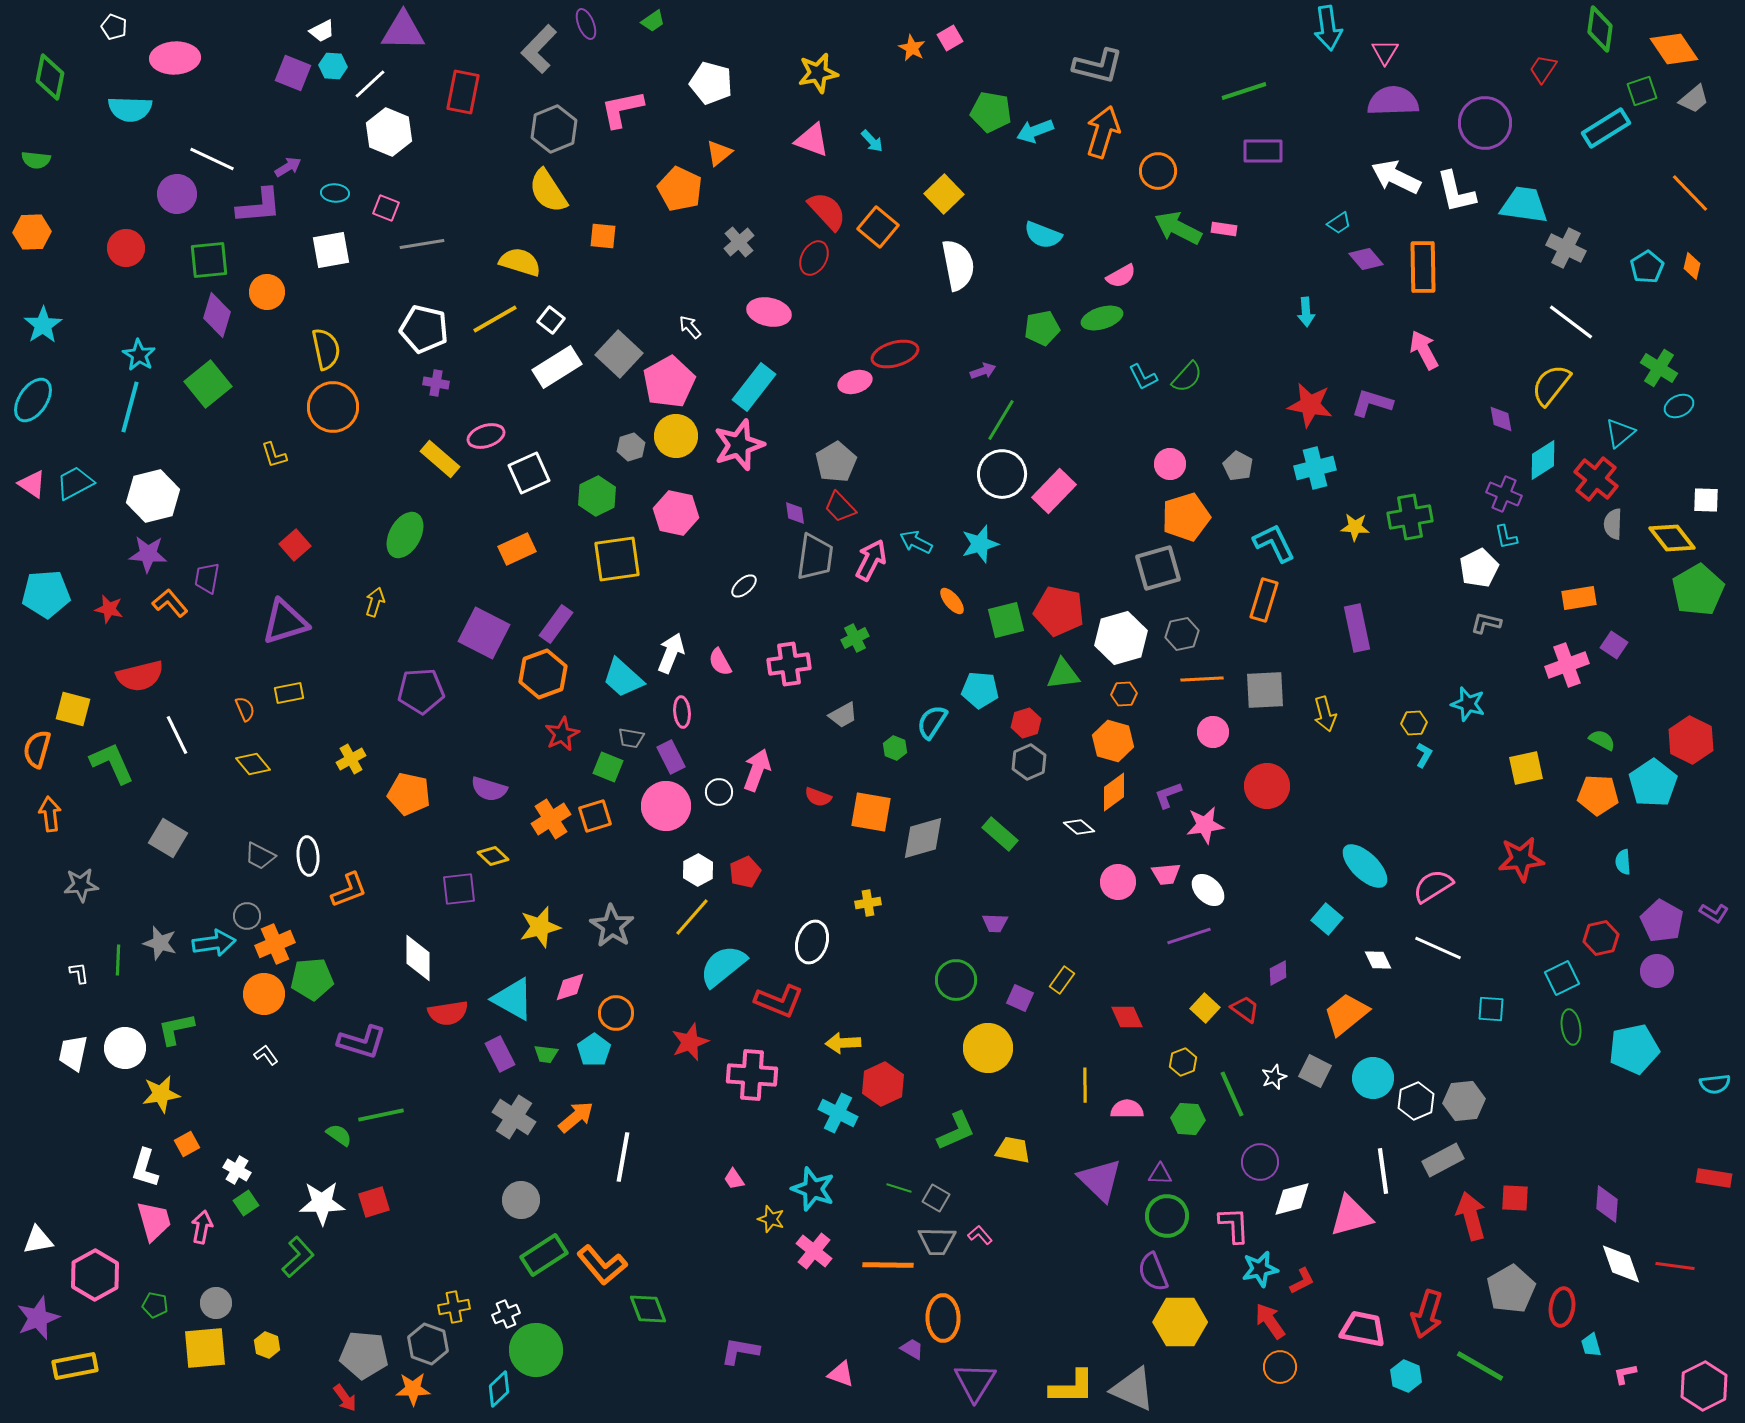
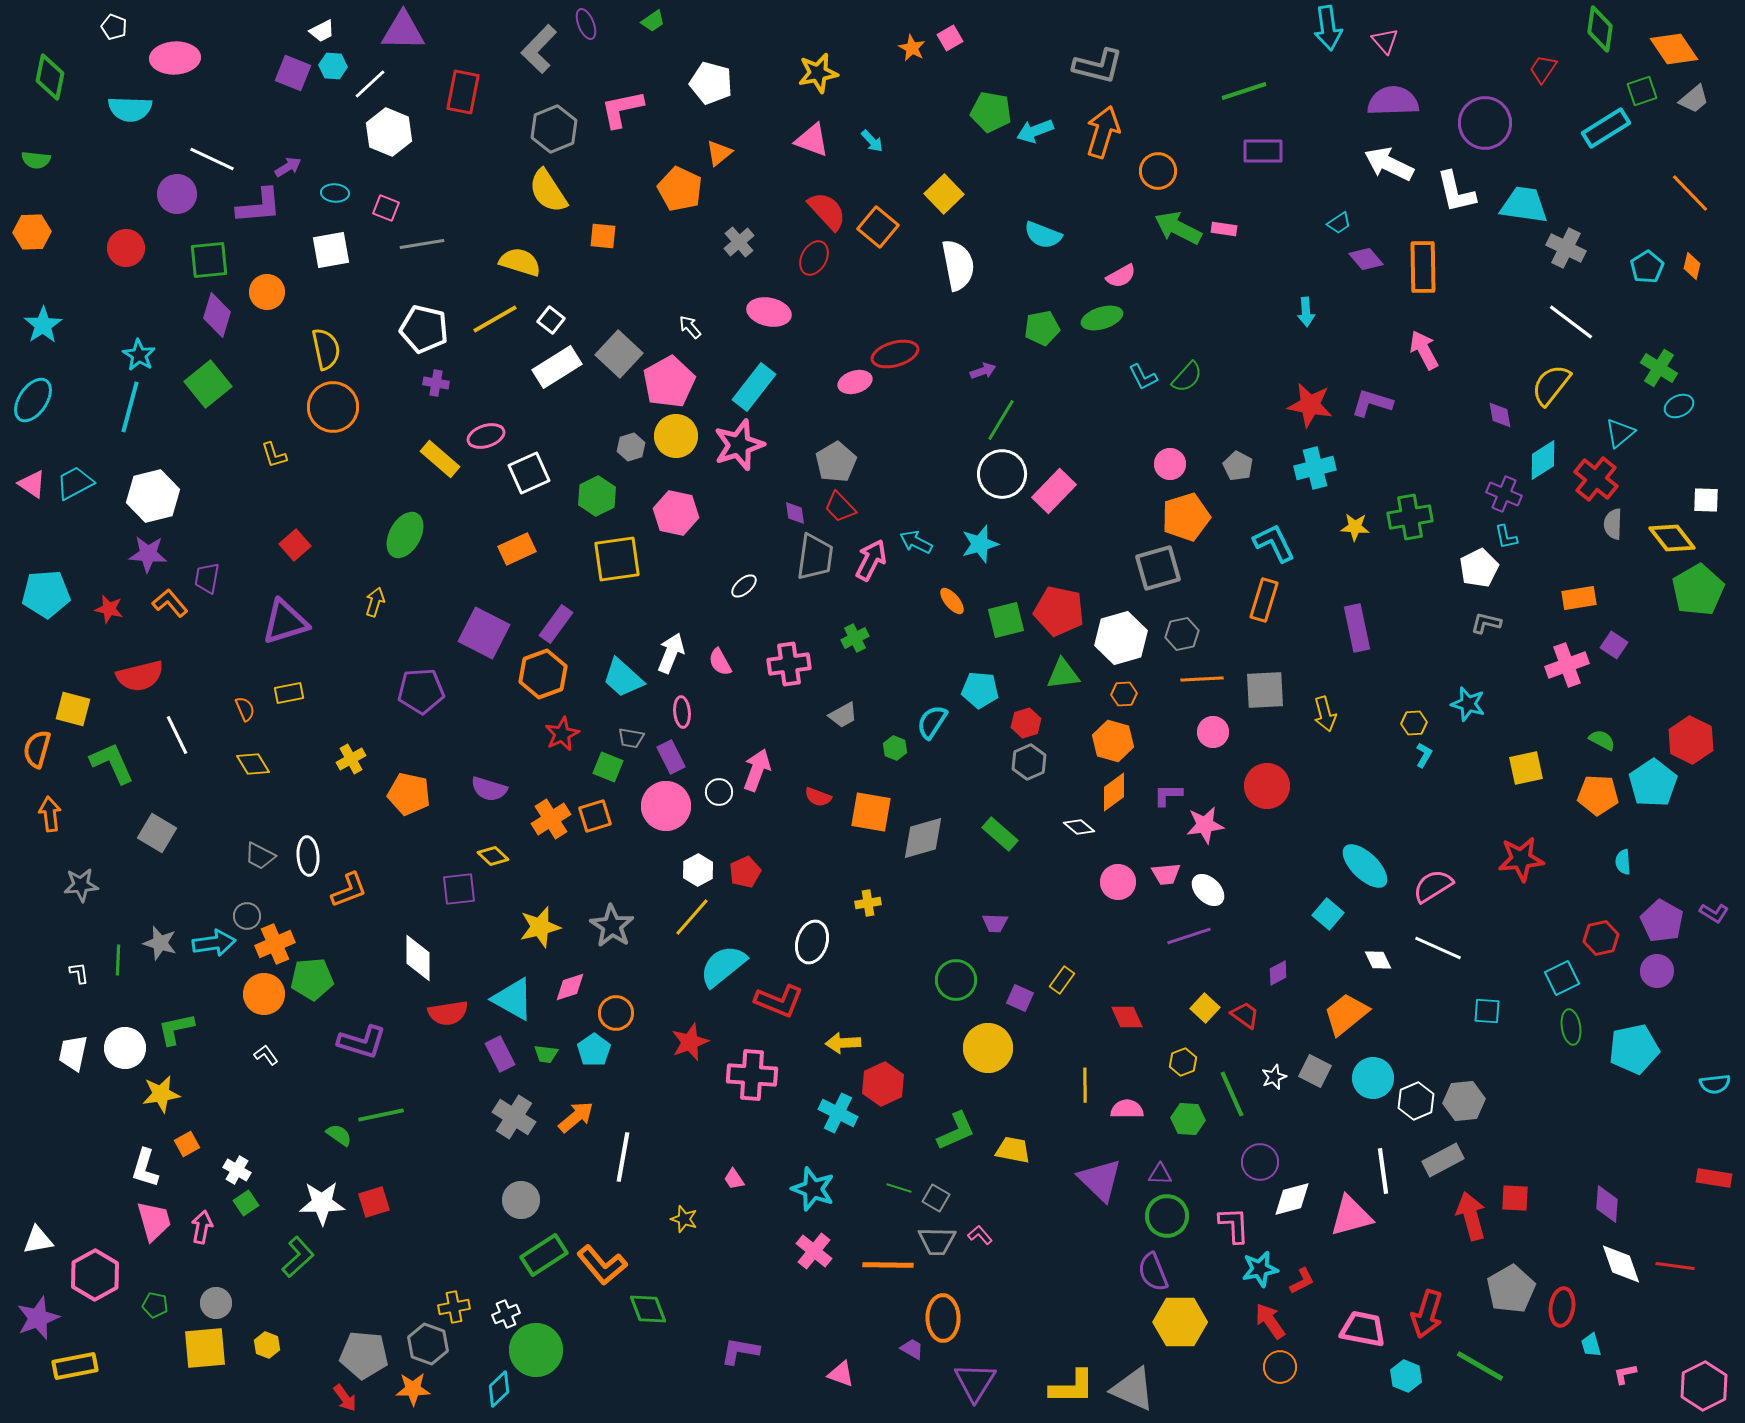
pink triangle at (1385, 52): moved 11 px up; rotated 12 degrees counterclockwise
white arrow at (1396, 177): moved 7 px left, 13 px up
purple diamond at (1501, 419): moved 1 px left, 4 px up
yellow diamond at (253, 764): rotated 8 degrees clockwise
purple L-shape at (1168, 795): rotated 20 degrees clockwise
gray square at (168, 838): moved 11 px left, 5 px up
cyan square at (1327, 919): moved 1 px right, 5 px up
red trapezoid at (1245, 1009): moved 6 px down
cyan square at (1491, 1009): moved 4 px left, 2 px down
yellow star at (771, 1219): moved 87 px left
